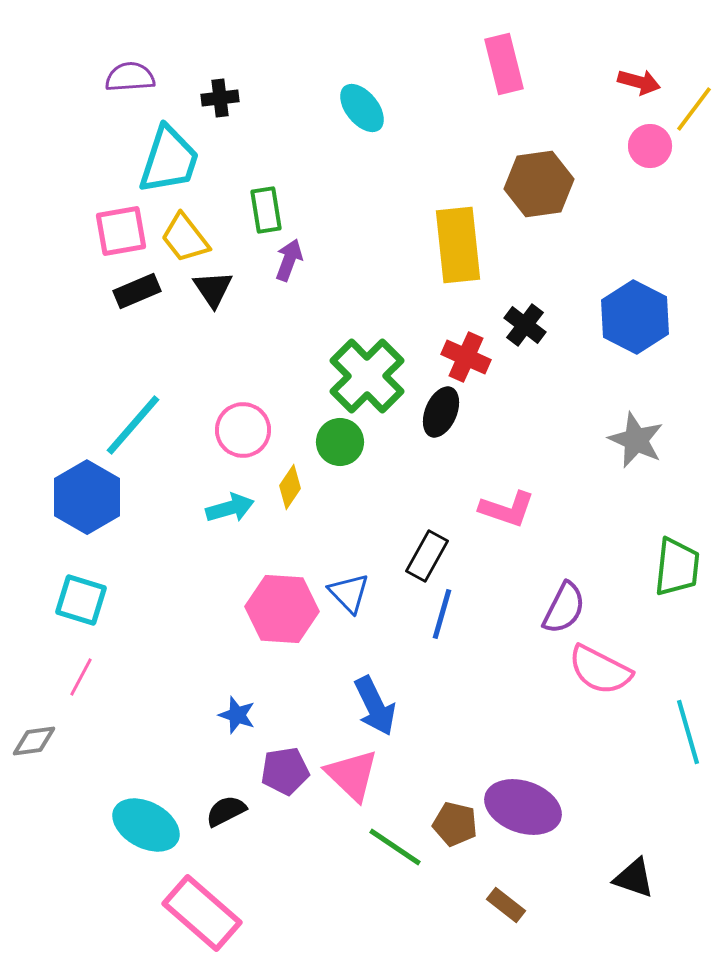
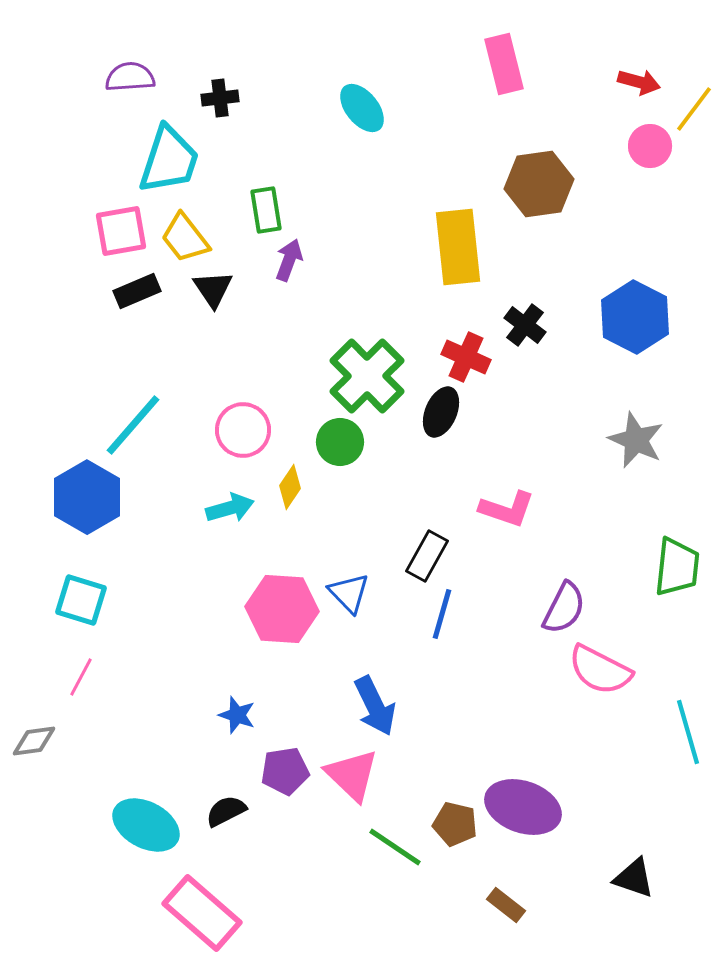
yellow rectangle at (458, 245): moved 2 px down
